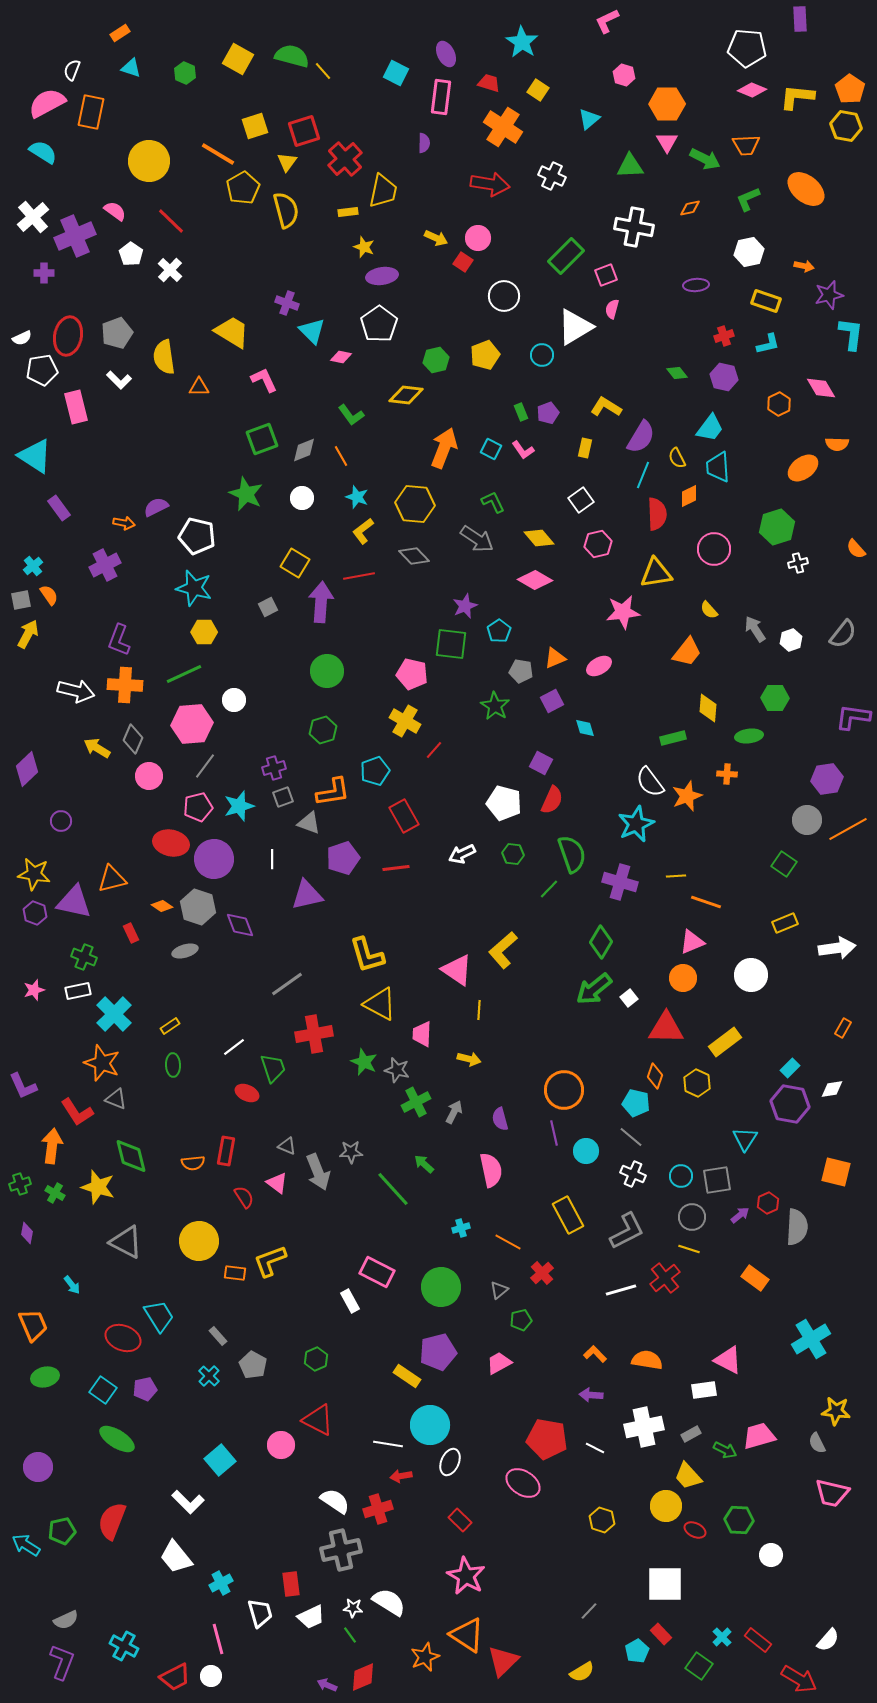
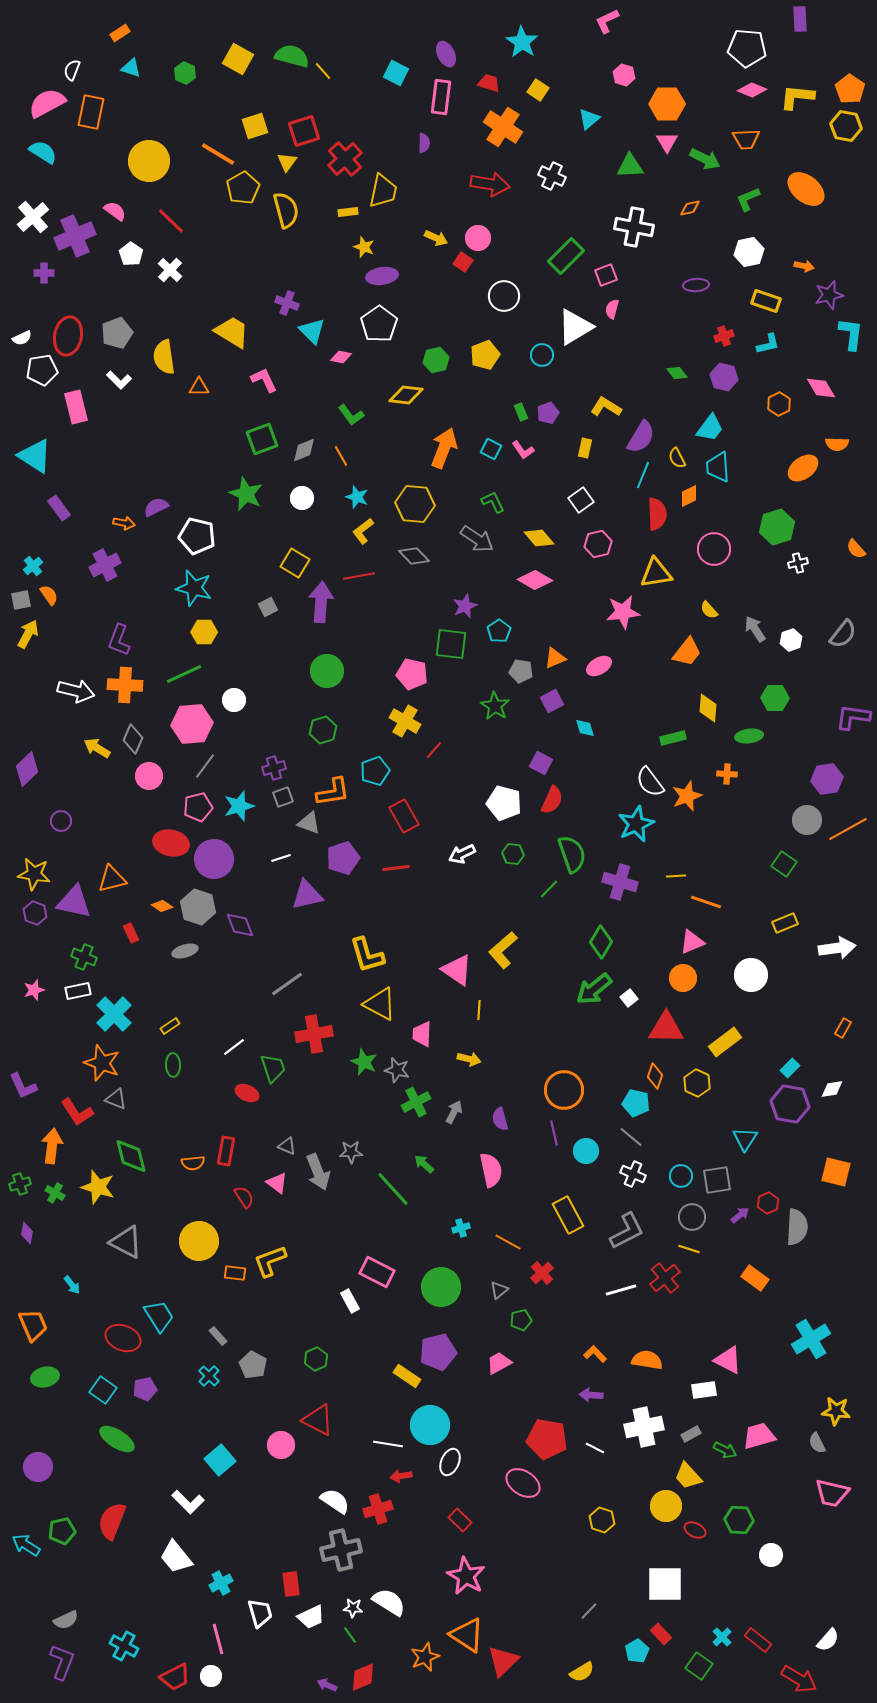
orange trapezoid at (746, 145): moved 6 px up
white line at (272, 859): moved 9 px right, 1 px up; rotated 72 degrees clockwise
